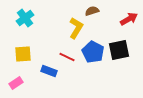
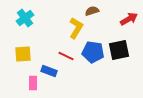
blue pentagon: rotated 20 degrees counterclockwise
red line: moved 1 px left, 1 px up
pink rectangle: moved 17 px right; rotated 56 degrees counterclockwise
